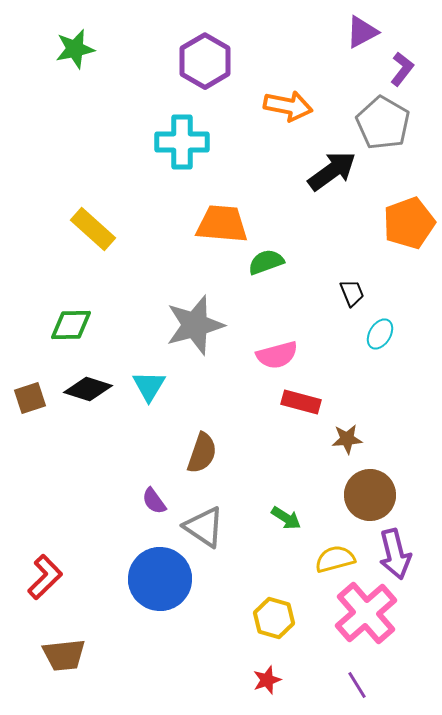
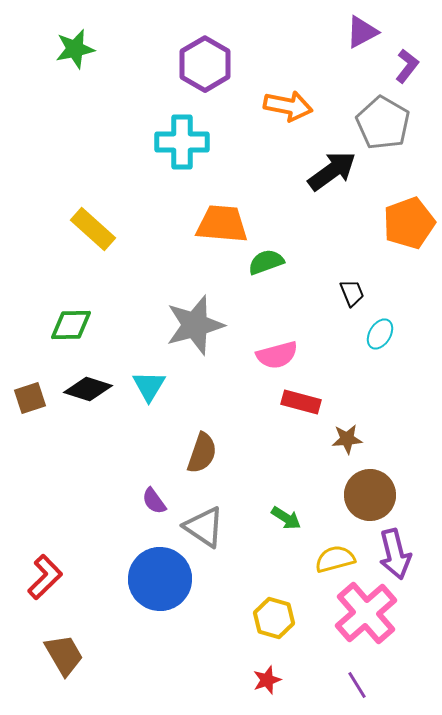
purple hexagon: moved 3 px down
purple L-shape: moved 5 px right, 3 px up
brown trapezoid: rotated 114 degrees counterclockwise
